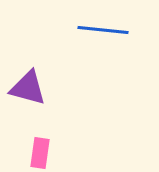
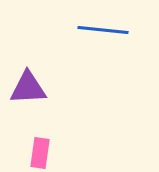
purple triangle: rotated 18 degrees counterclockwise
